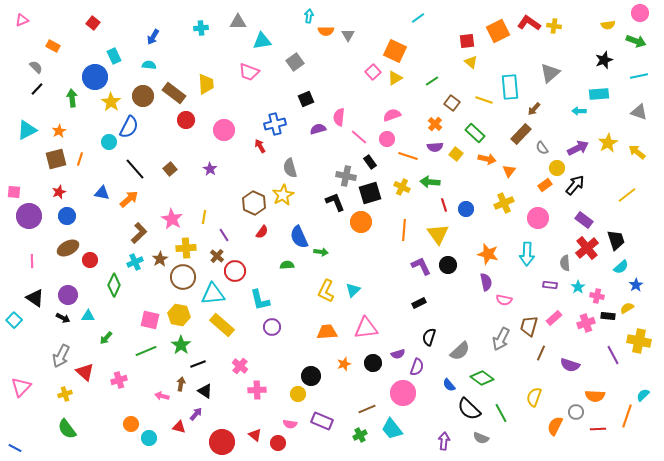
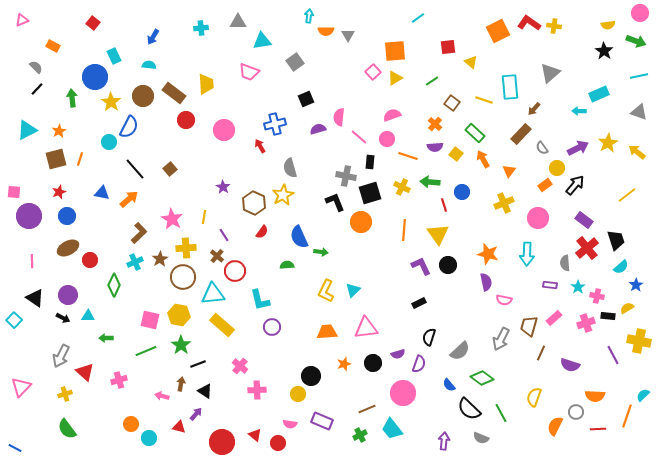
red square at (467, 41): moved 19 px left, 6 px down
orange square at (395, 51): rotated 30 degrees counterclockwise
black star at (604, 60): moved 9 px up; rotated 18 degrees counterclockwise
cyan rectangle at (599, 94): rotated 18 degrees counterclockwise
orange arrow at (487, 159): moved 4 px left; rotated 132 degrees counterclockwise
black rectangle at (370, 162): rotated 40 degrees clockwise
purple star at (210, 169): moved 13 px right, 18 px down
blue circle at (466, 209): moved 4 px left, 17 px up
green arrow at (106, 338): rotated 48 degrees clockwise
purple semicircle at (417, 367): moved 2 px right, 3 px up
